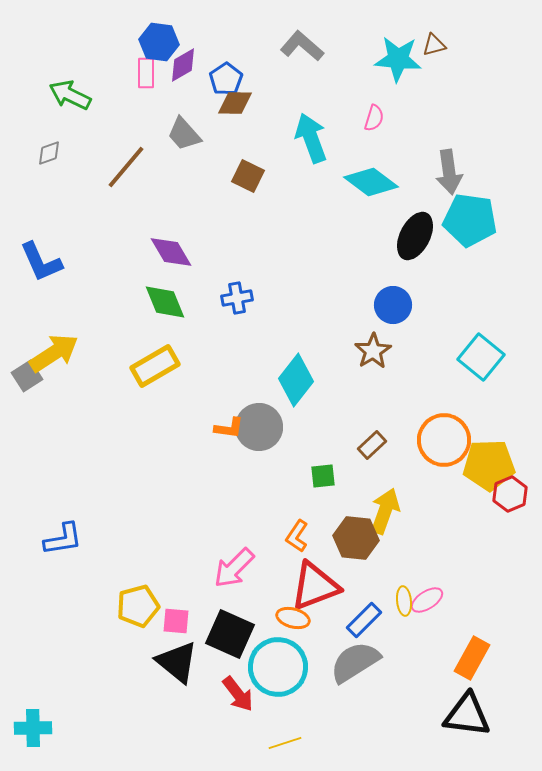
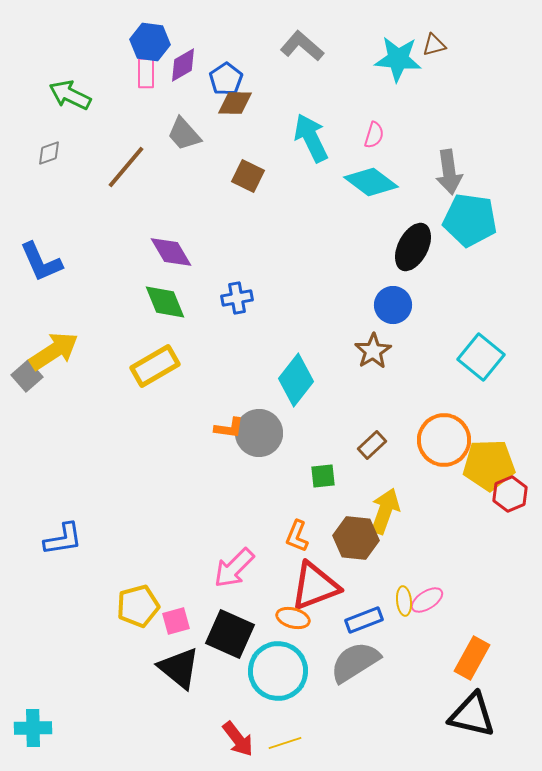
blue hexagon at (159, 42): moved 9 px left
pink semicircle at (374, 118): moved 17 px down
cyan arrow at (311, 138): rotated 6 degrees counterclockwise
black ellipse at (415, 236): moved 2 px left, 11 px down
yellow arrow at (54, 353): moved 2 px up
gray square at (27, 376): rotated 8 degrees counterclockwise
gray circle at (259, 427): moved 6 px down
orange L-shape at (297, 536): rotated 12 degrees counterclockwise
blue rectangle at (364, 620): rotated 24 degrees clockwise
pink square at (176, 621): rotated 20 degrees counterclockwise
black triangle at (177, 662): moved 2 px right, 6 px down
cyan circle at (278, 667): moved 4 px down
red arrow at (238, 694): moved 45 px down
black triangle at (467, 715): moved 5 px right; rotated 6 degrees clockwise
